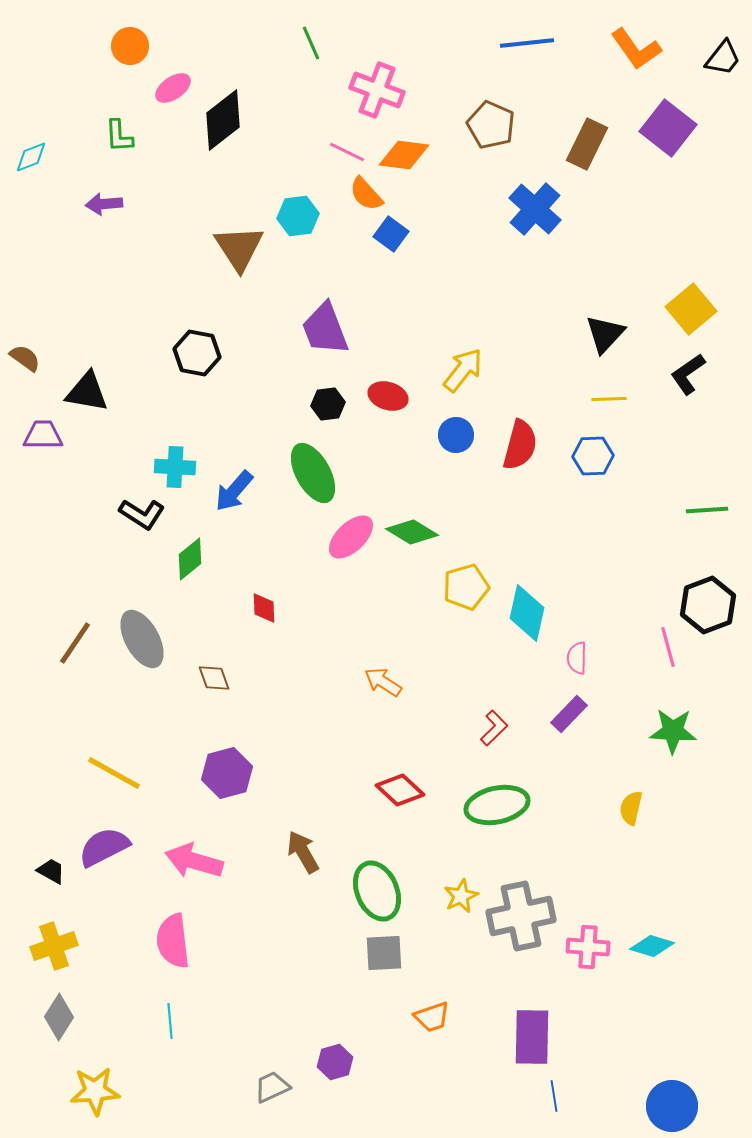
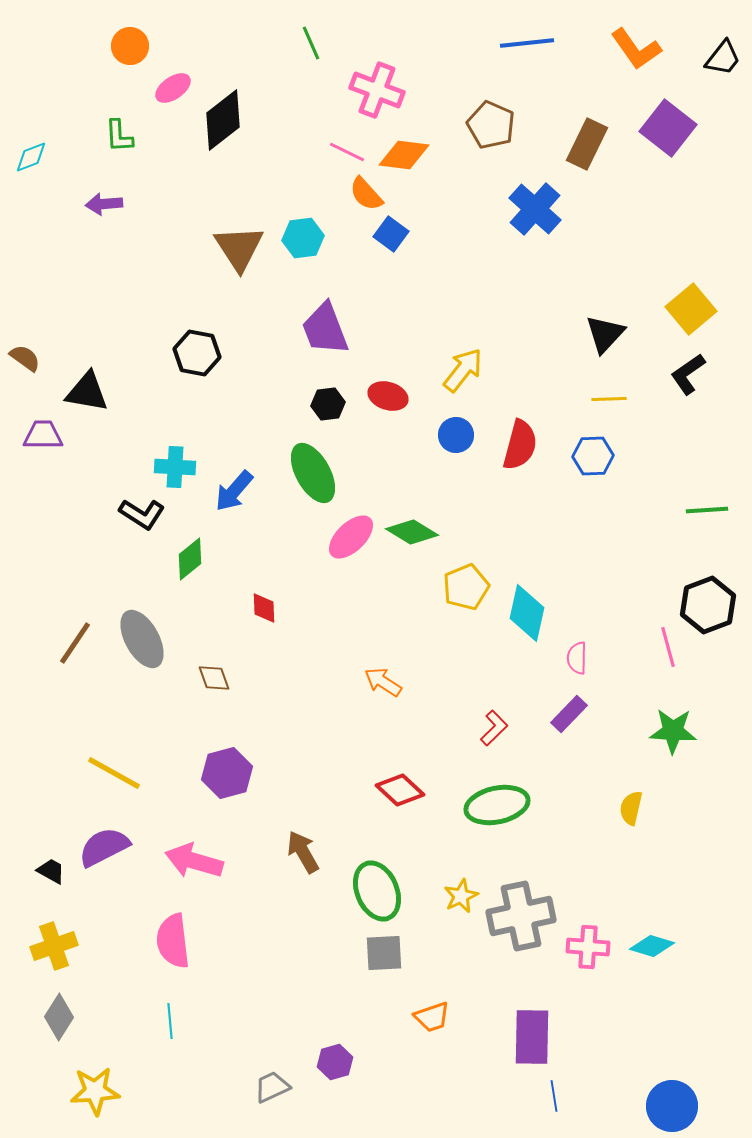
cyan hexagon at (298, 216): moved 5 px right, 22 px down
yellow pentagon at (466, 587): rotated 6 degrees counterclockwise
